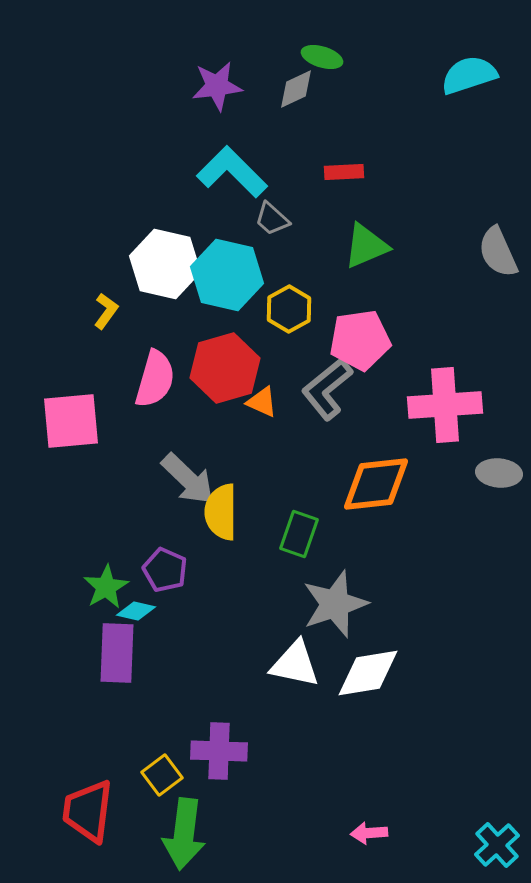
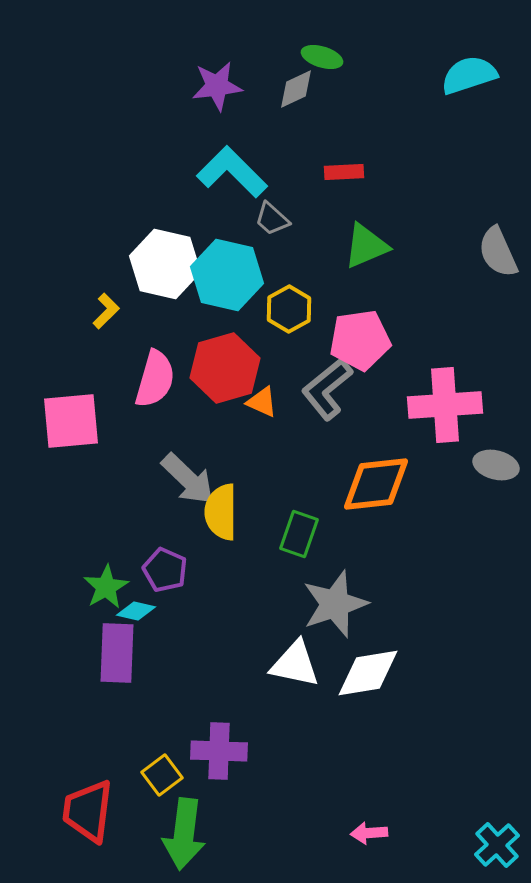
yellow L-shape: rotated 9 degrees clockwise
gray ellipse: moved 3 px left, 8 px up; rotated 9 degrees clockwise
